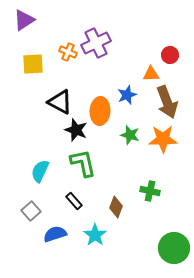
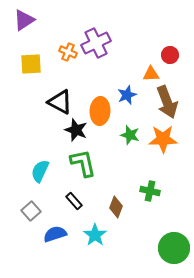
yellow square: moved 2 px left
